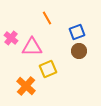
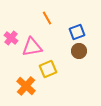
pink triangle: rotated 10 degrees counterclockwise
